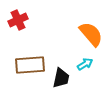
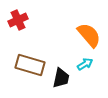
orange semicircle: moved 2 px left, 1 px down
brown rectangle: rotated 20 degrees clockwise
